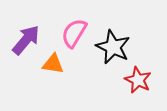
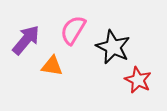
pink semicircle: moved 1 px left, 3 px up
orange triangle: moved 1 px left, 2 px down
